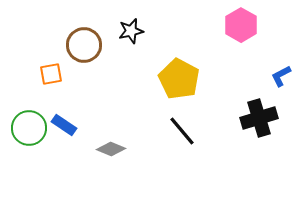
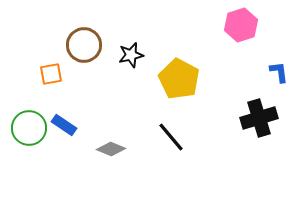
pink hexagon: rotated 12 degrees clockwise
black star: moved 24 px down
blue L-shape: moved 2 px left, 4 px up; rotated 110 degrees clockwise
black line: moved 11 px left, 6 px down
